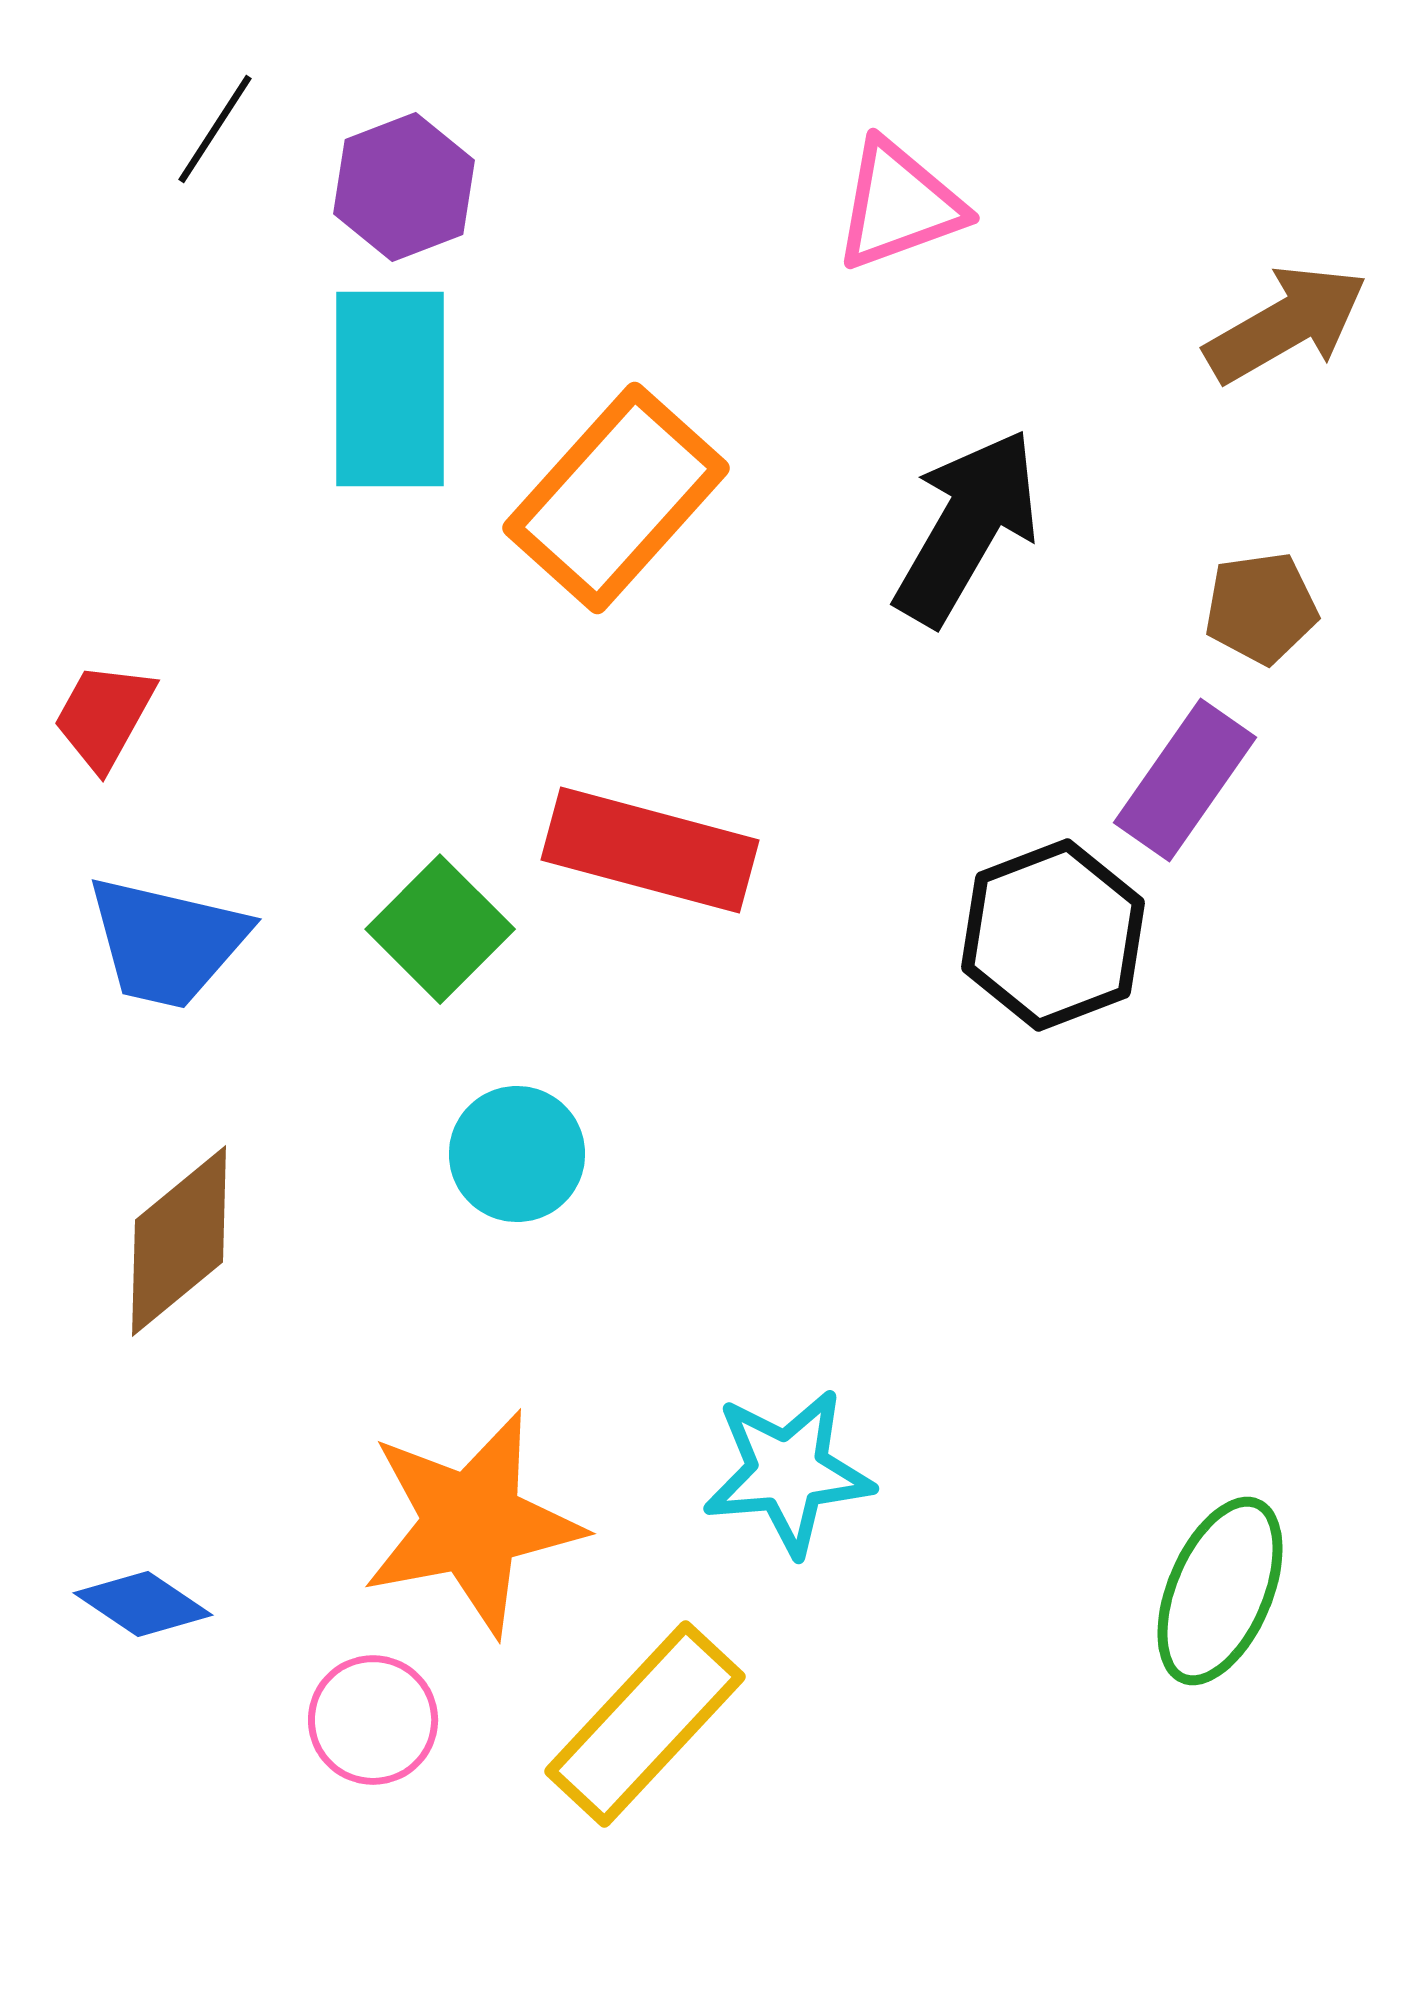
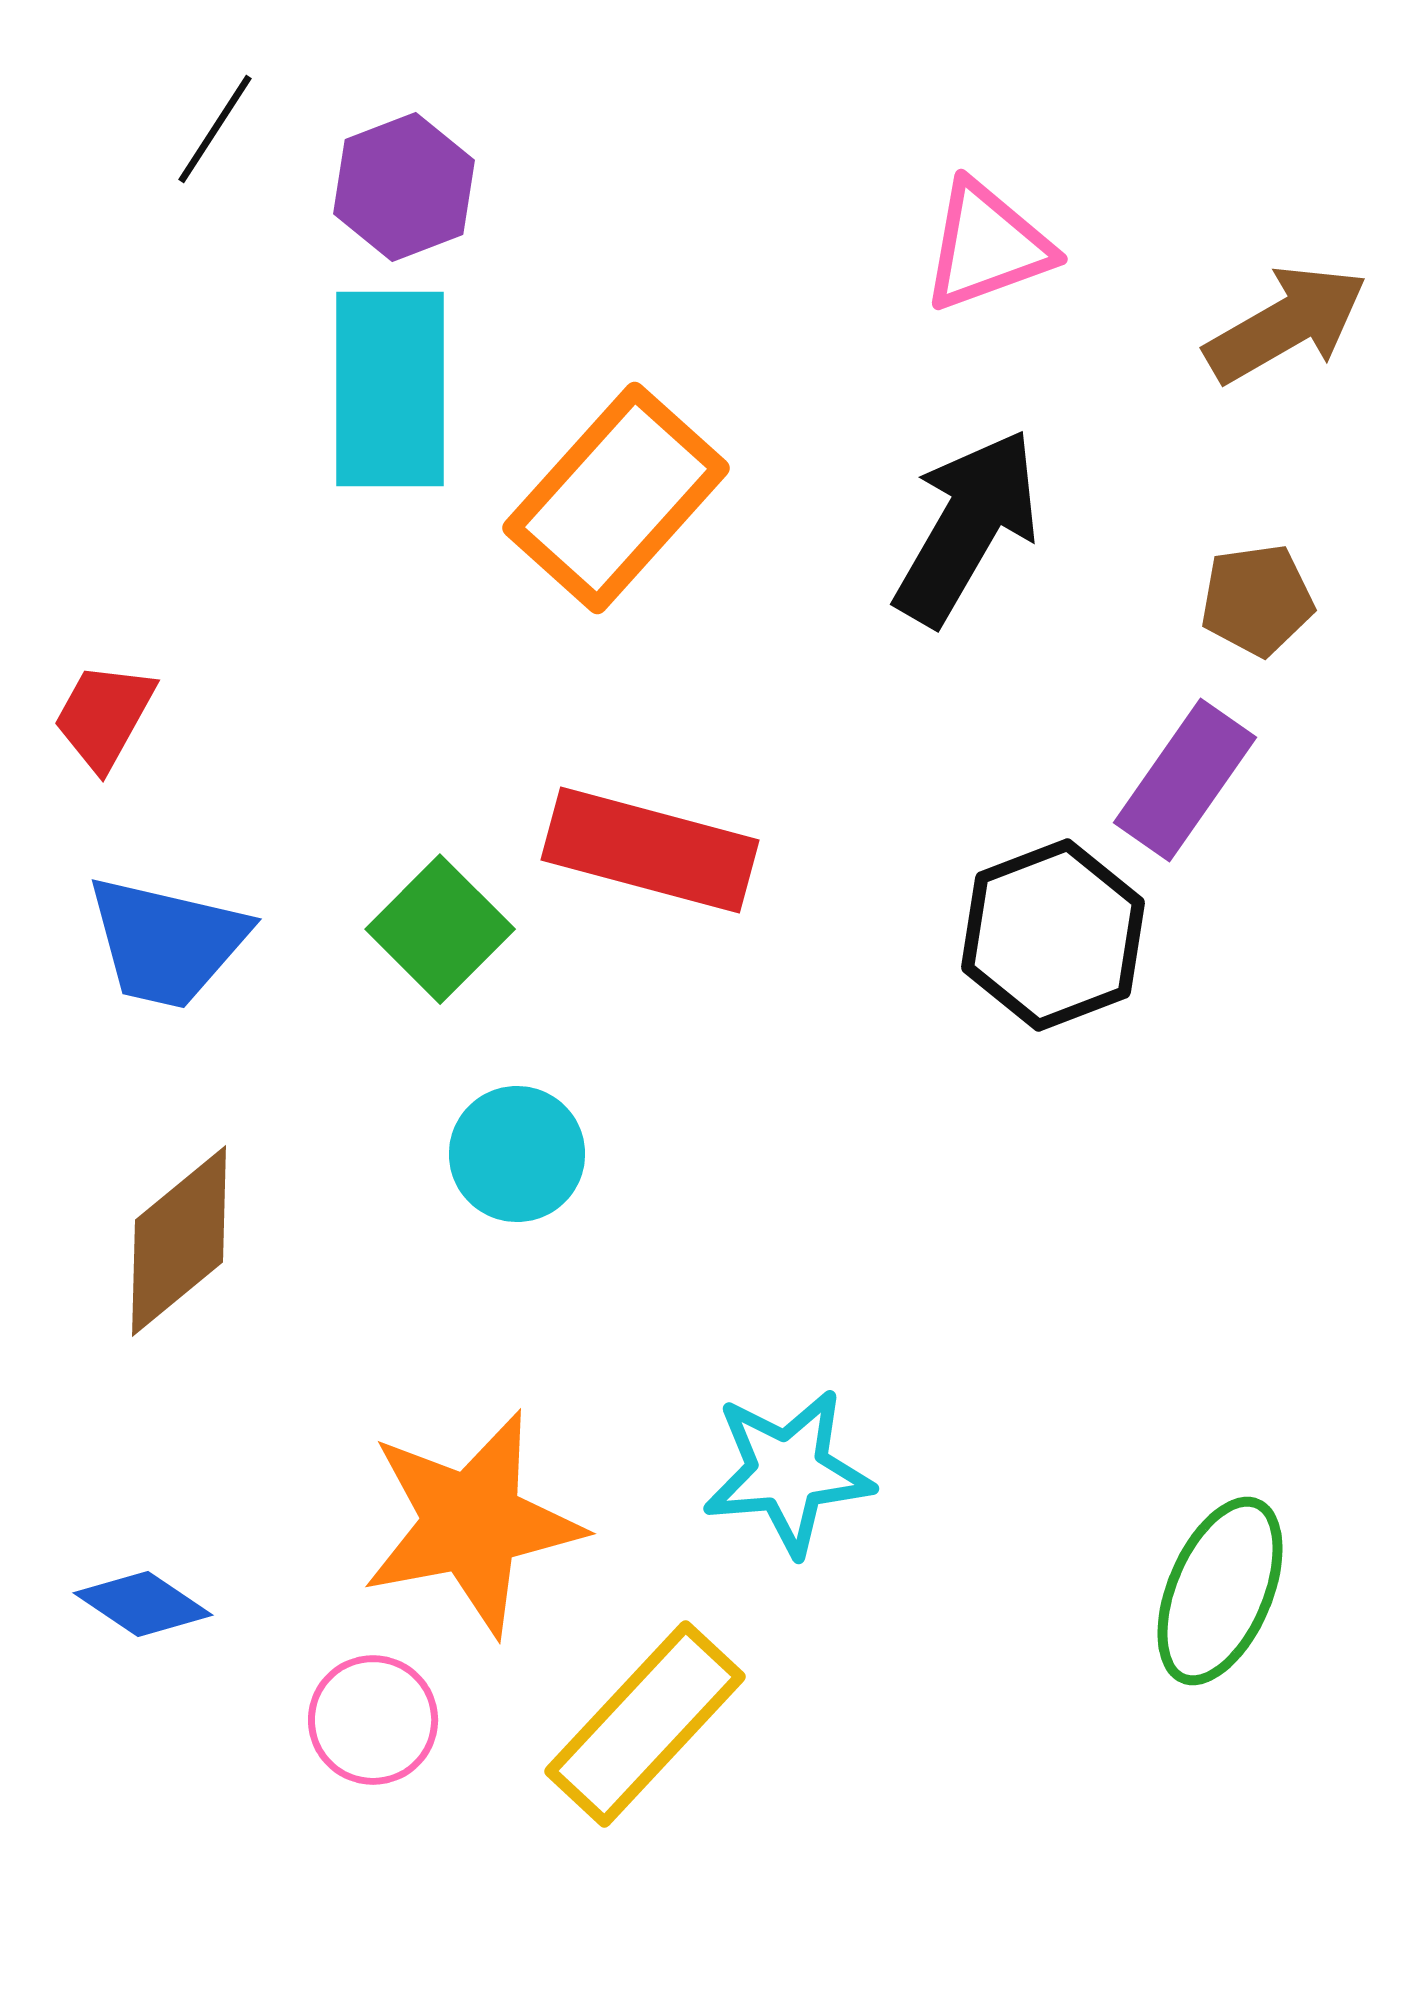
pink triangle: moved 88 px right, 41 px down
brown pentagon: moved 4 px left, 8 px up
